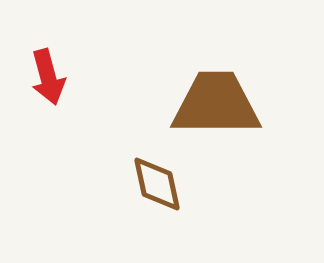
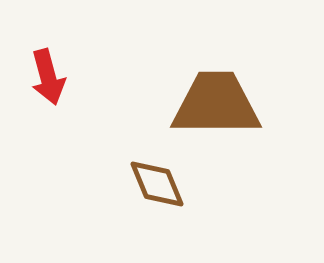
brown diamond: rotated 10 degrees counterclockwise
